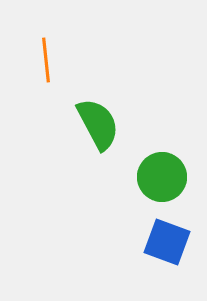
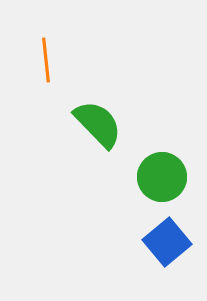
green semicircle: rotated 16 degrees counterclockwise
blue square: rotated 30 degrees clockwise
